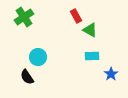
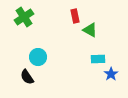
red rectangle: moved 1 px left; rotated 16 degrees clockwise
cyan rectangle: moved 6 px right, 3 px down
